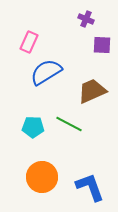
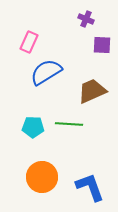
green line: rotated 24 degrees counterclockwise
